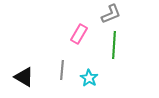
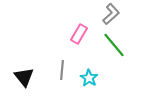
gray L-shape: rotated 20 degrees counterclockwise
green line: rotated 44 degrees counterclockwise
black triangle: rotated 20 degrees clockwise
